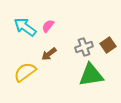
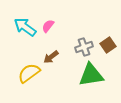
brown arrow: moved 2 px right, 3 px down
yellow semicircle: moved 4 px right, 1 px down
